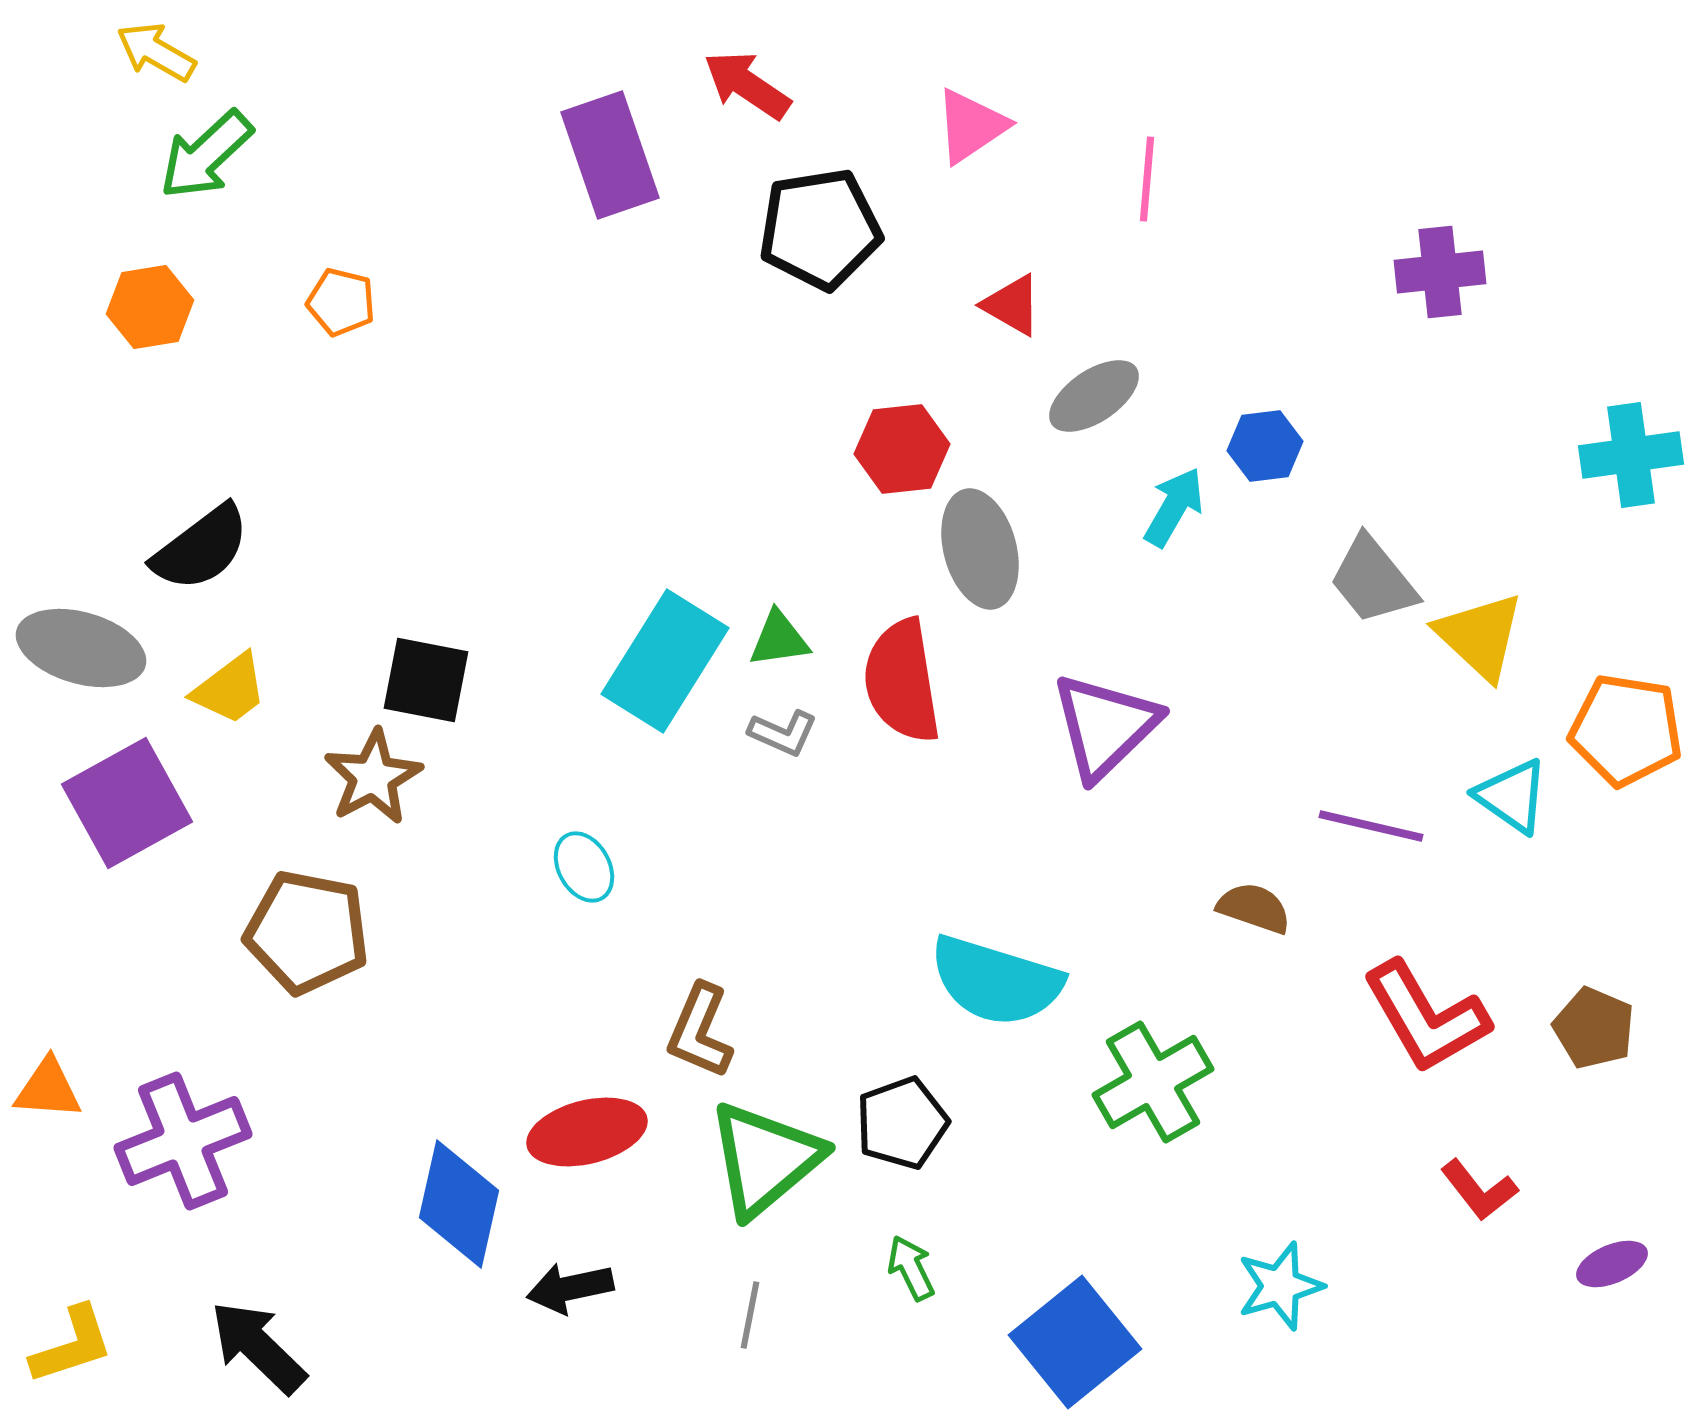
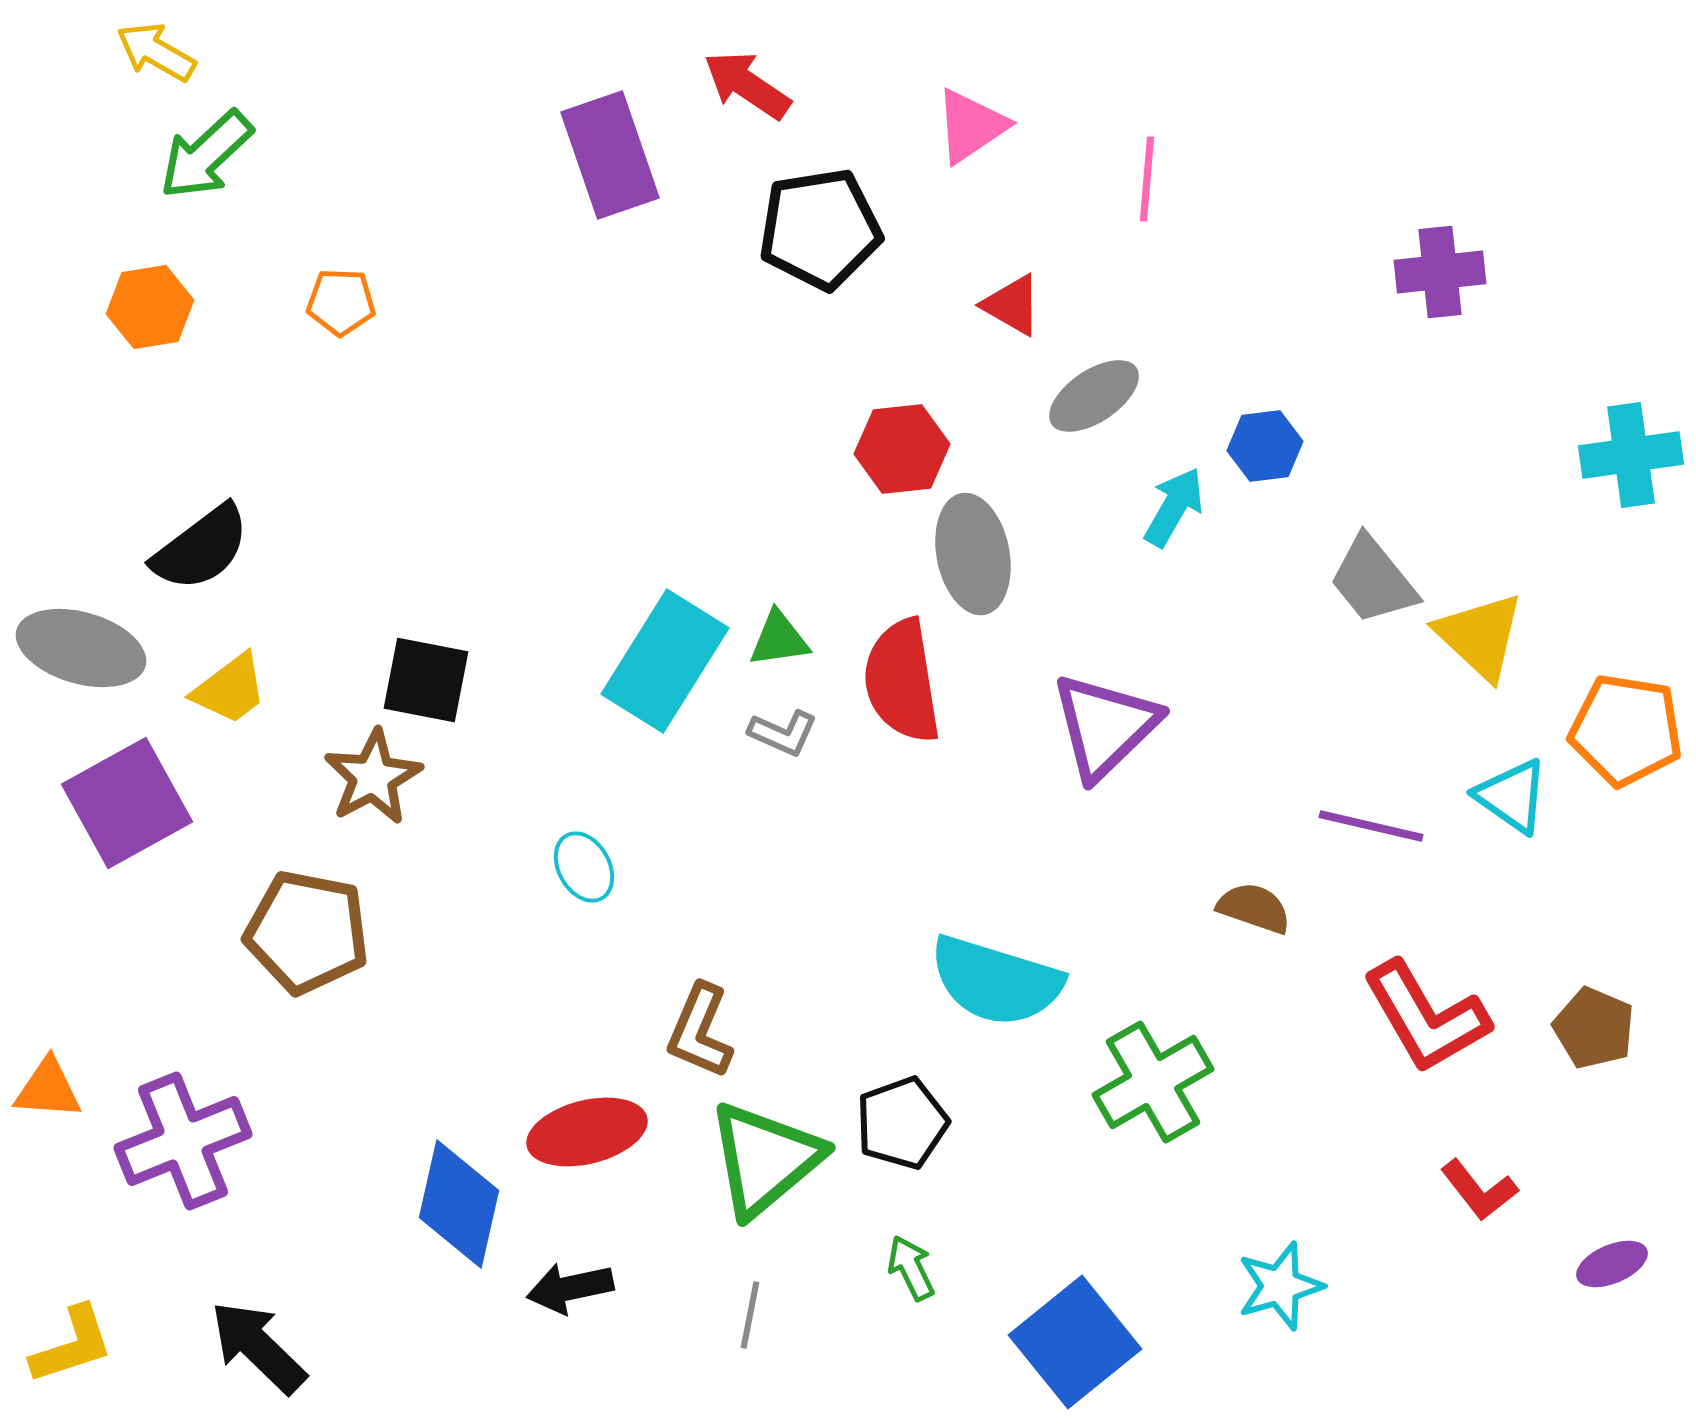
orange pentagon at (341, 302): rotated 12 degrees counterclockwise
gray ellipse at (980, 549): moved 7 px left, 5 px down; rotated 4 degrees clockwise
